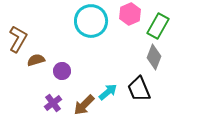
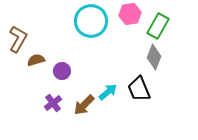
pink hexagon: rotated 15 degrees clockwise
